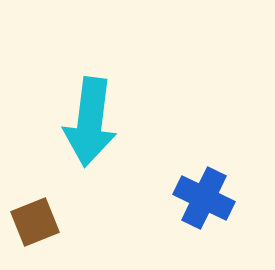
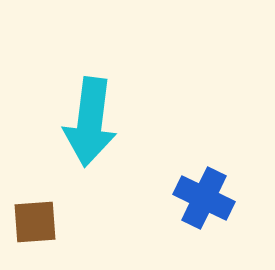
brown square: rotated 18 degrees clockwise
